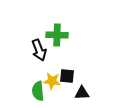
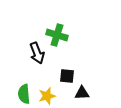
green cross: rotated 15 degrees clockwise
black arrow: moved 2 px left, 3 px down
yellow star: moved 5 px left, 15 px down; rotated 24 degrees counterclockwise
green semicircle: moved 14 px left, 3 px down
